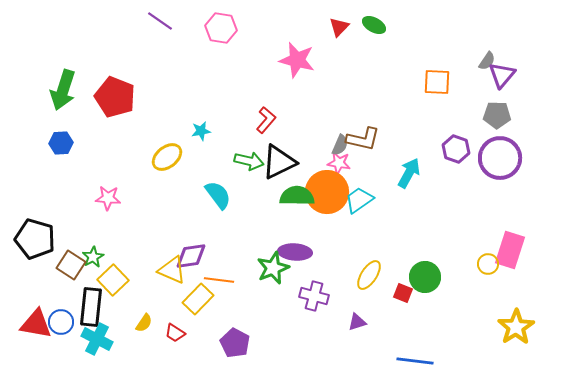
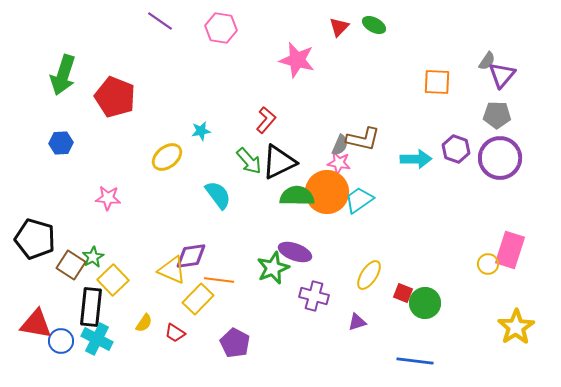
green arrow at (63, 90): moved 15 px up
green arrow at (249, 161): rotated 36 degrees clockwise
cyan arrow at (409, 173): moved 7 px right, 14 px up; rotated 60 degrees clockwise
purple ellipse at (295, 252): rotated 16 degrees clockwise
green circle at (425, 277): moved 26 px down
blue circle at (61, 322): moved 19 px down
